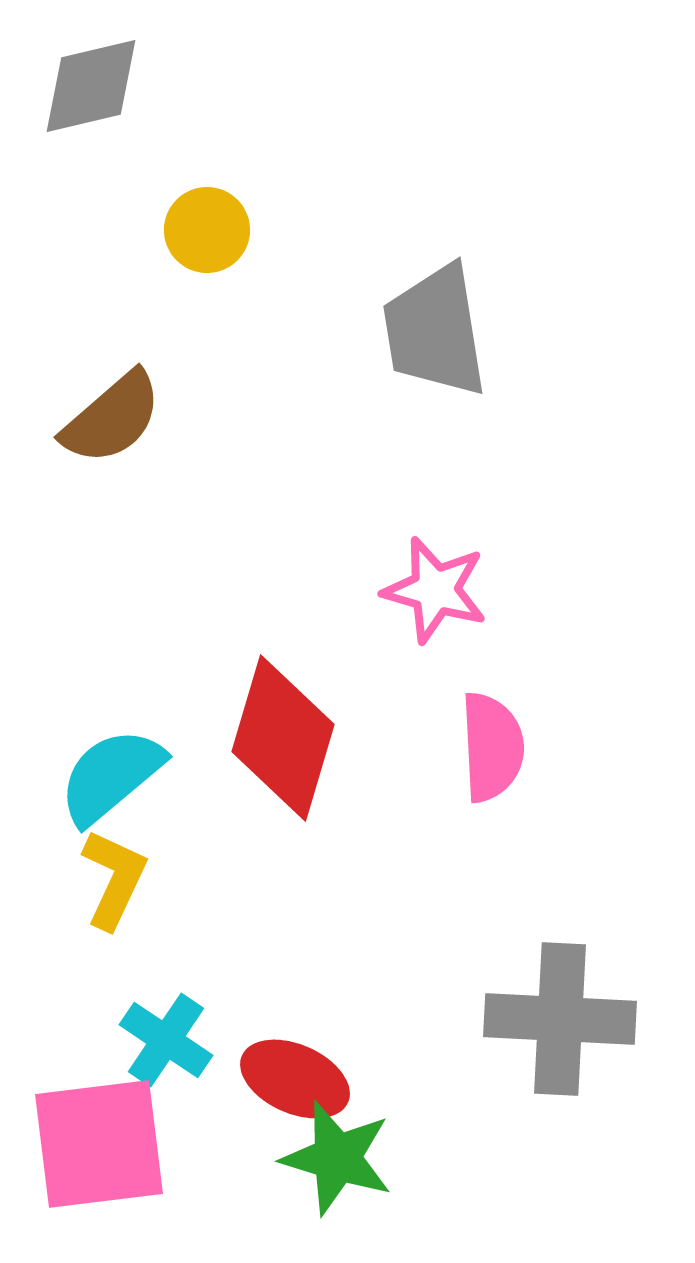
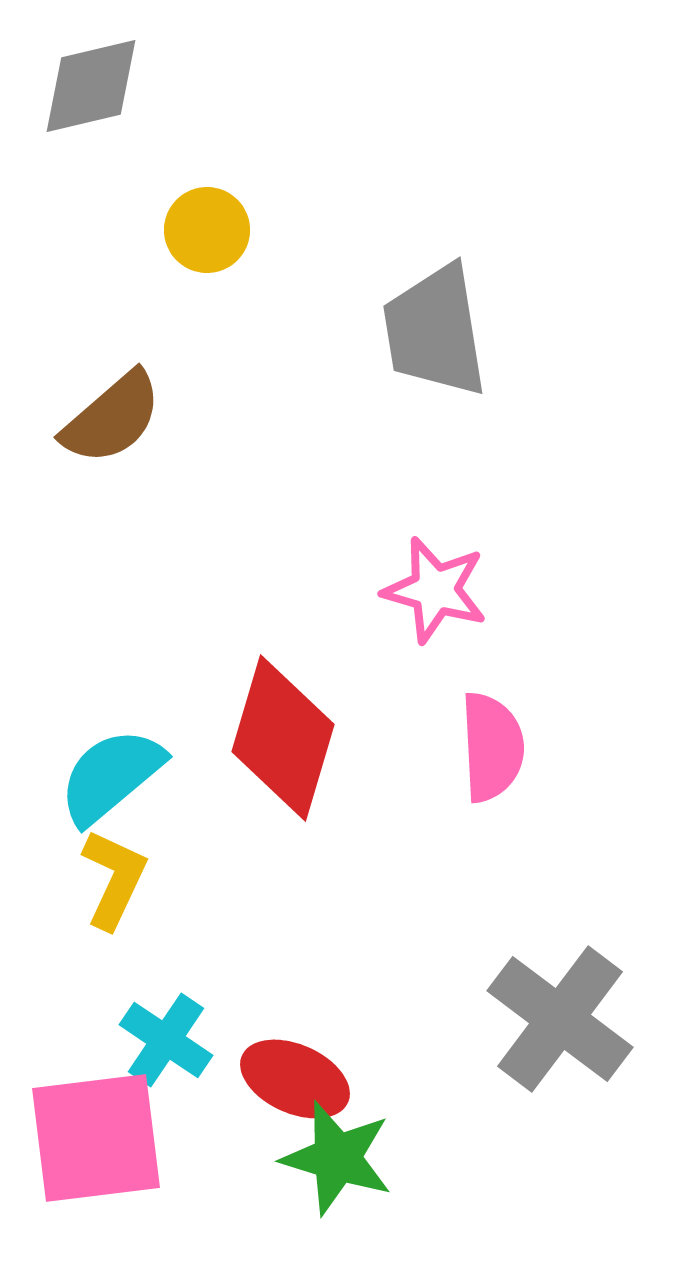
gray cross: rotated 34 degrees clockwise
pink square: moved 3 px left, 6 px up
